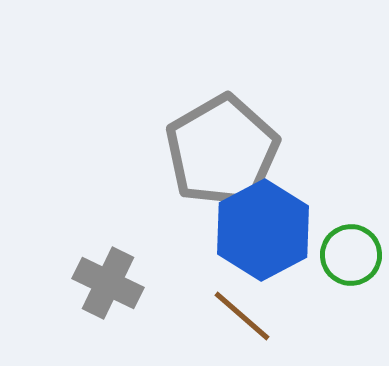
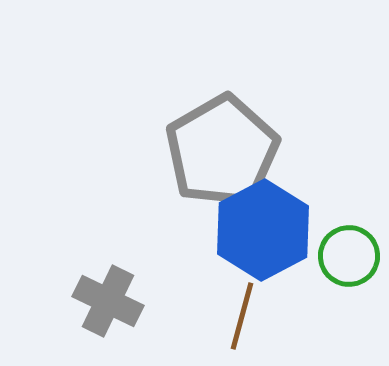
green circle: moved 2 px left, 1 px down
gray cross: moved 18 px down
brown line: rotated 64 degrees clockwise
